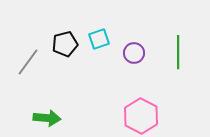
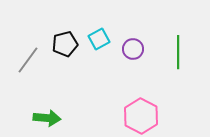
cyan square: rotated 10 degrees counterclockwise
purple circle: moved 1 px left, 4 px up
gray line: moved 2 px up
